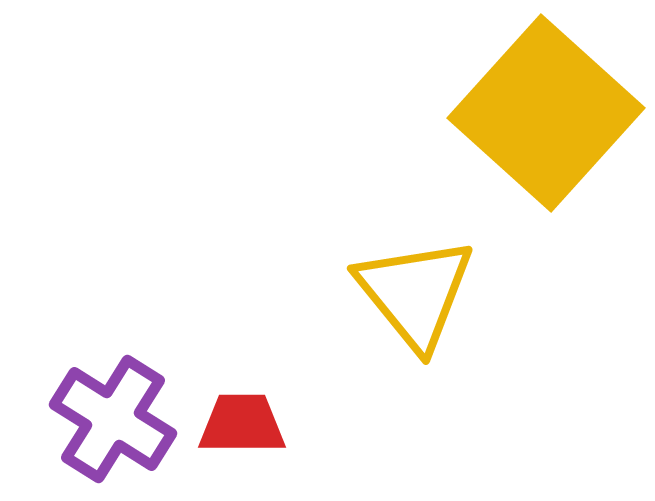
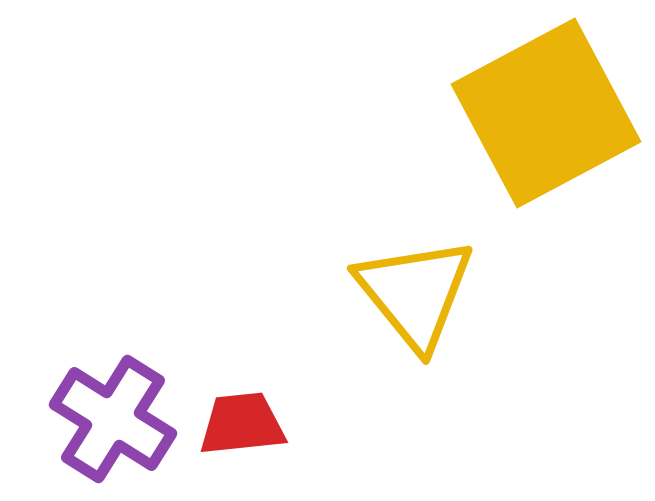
yellow square: rotated 20 degrees clockwise
red trapezoid: rotated 6 degrees counterclockwise
